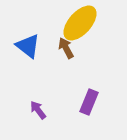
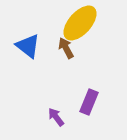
purple arrow: moved 18 px right, 7 px down
